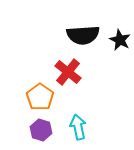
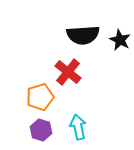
orange pentagon: rotated 20 degrees clockwise
